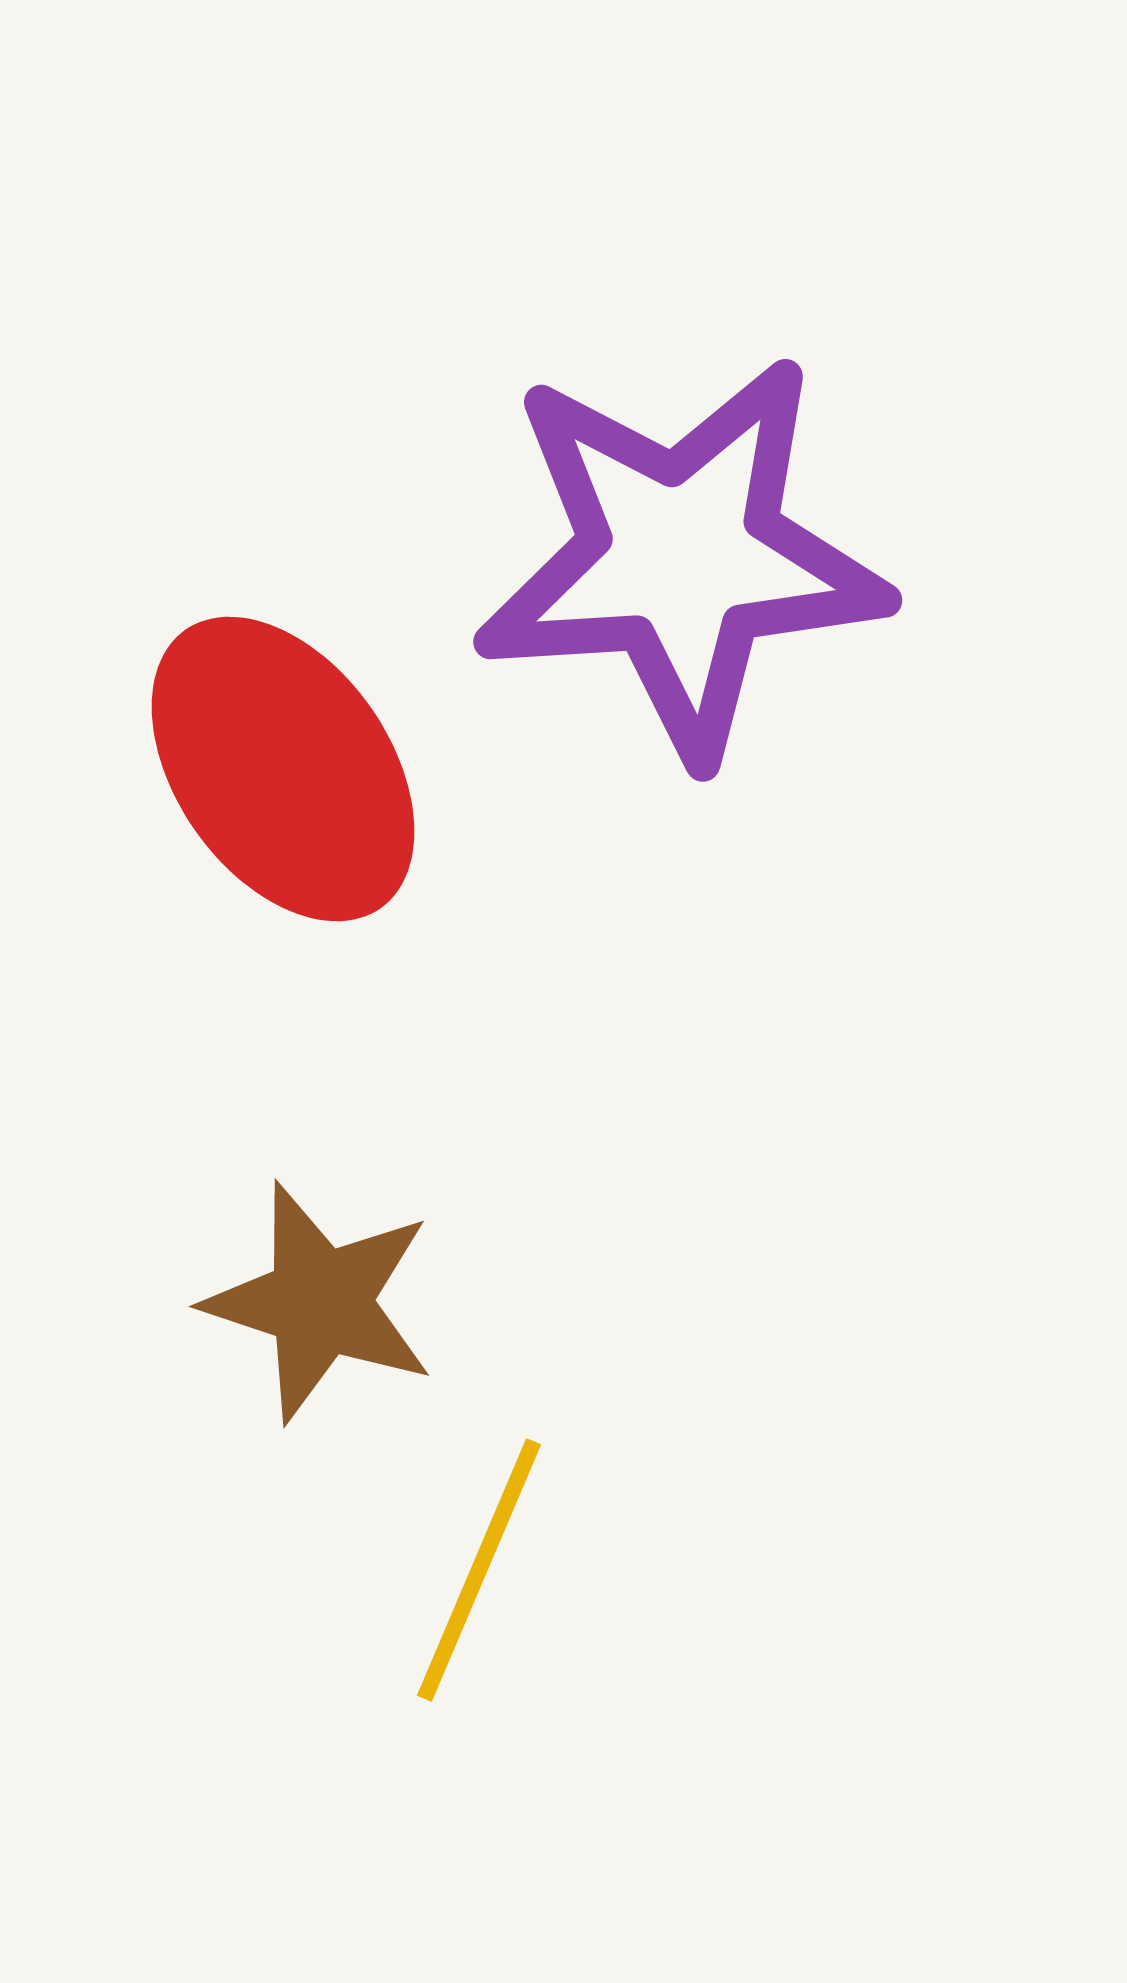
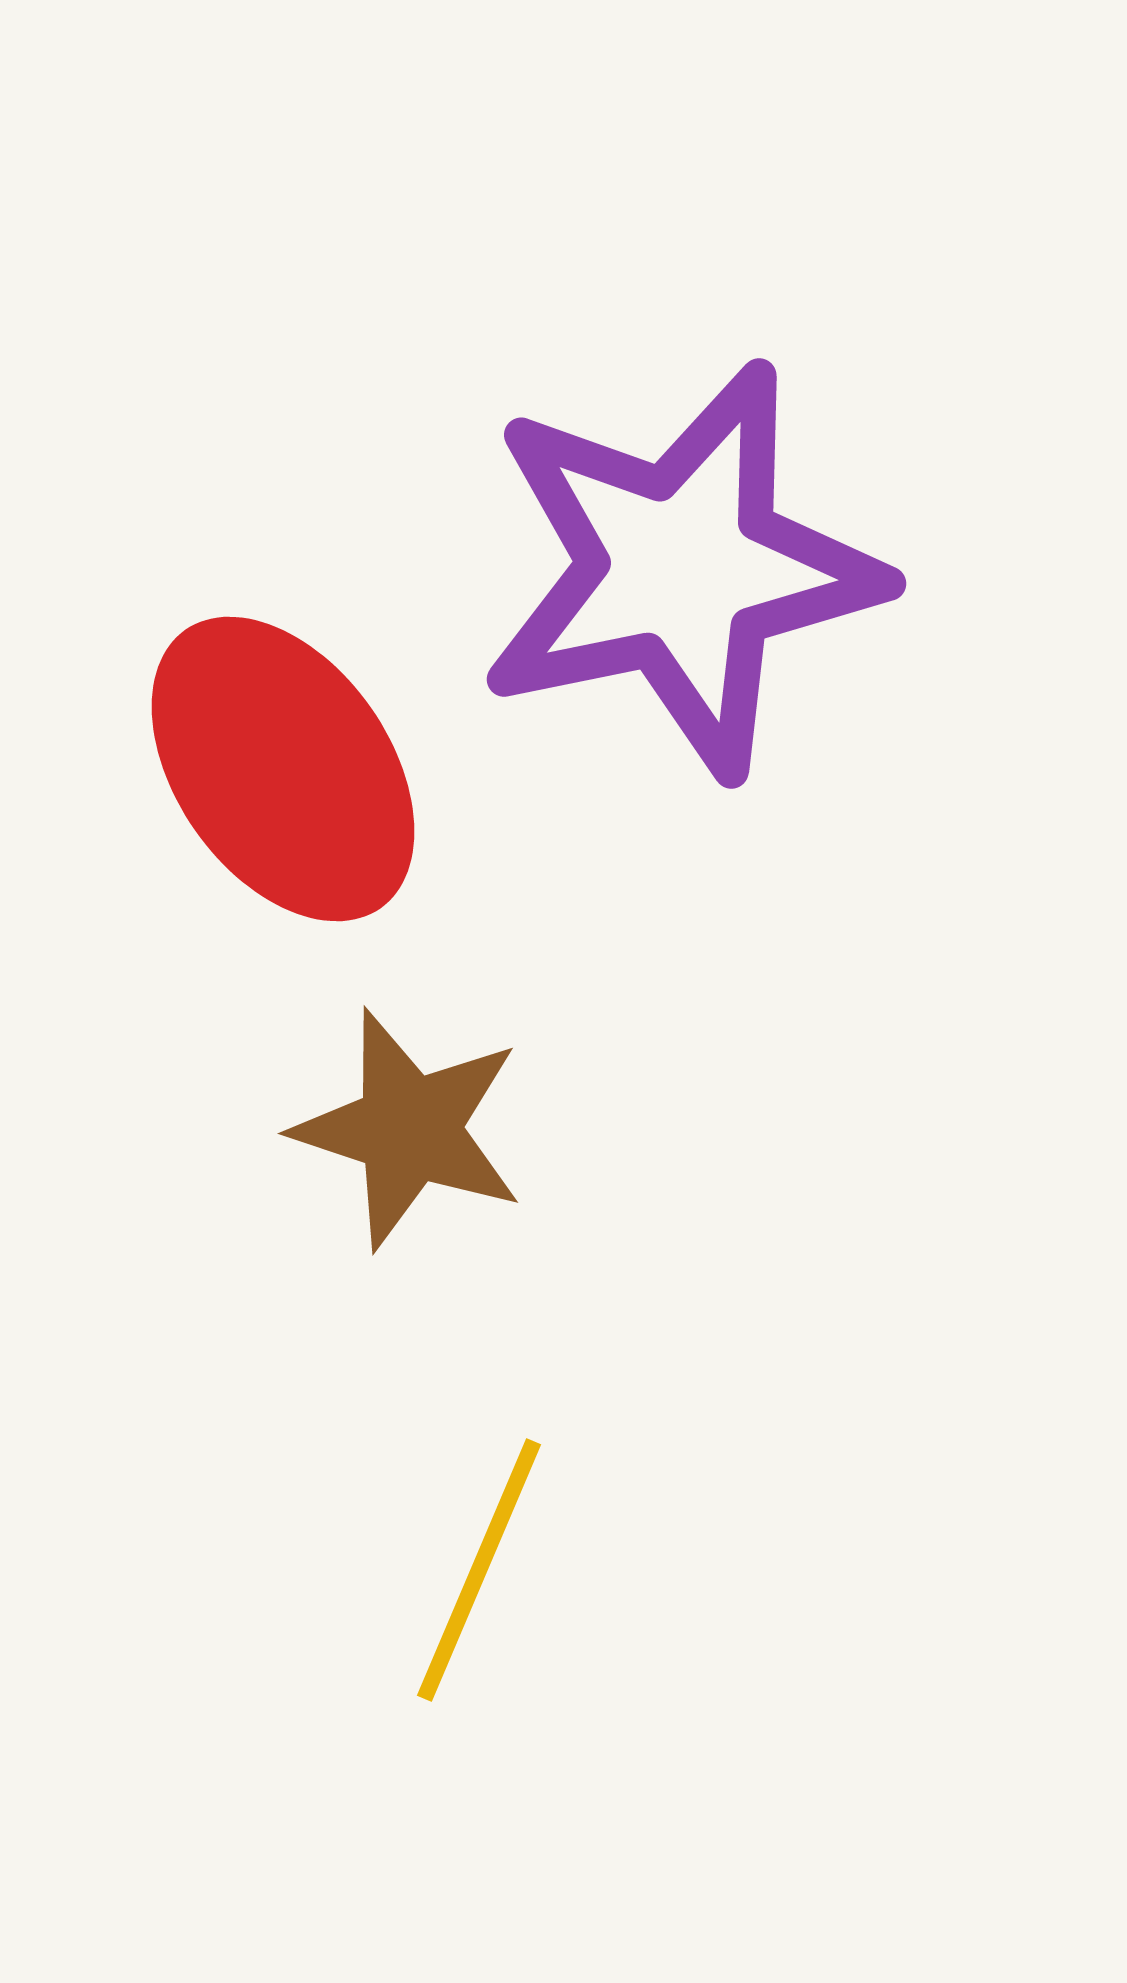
purple star: moved 12 px down; rotated 8 degrees counterclockwise
brown star: moved 89 px right, 173 px up
